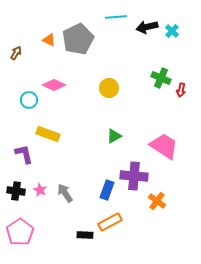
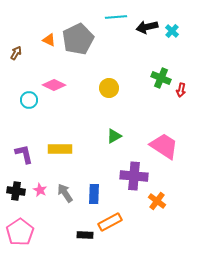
yellow rectangle: moved 12 px right, 15 px down; rotated 20 degrees counterclockwise
blue rectangle: moved 13 px left, 4 px down; rotated 18 degrees counterclockwise
